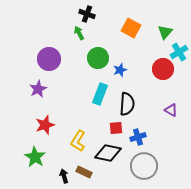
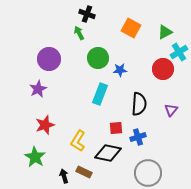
green triangle: rotated 21 degrees clockwise
blue star: rotated 16 degrees clockwise
black semicircle: moved 12 px right
purple triangle: rotated 40 degrees clockwise
gray circle: moved 4 px right, 7 px down
